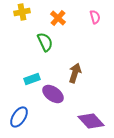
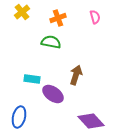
yellow cross: rotated 28 degrees counterclockwise
orange cross: rotated 28 degrees clockwise
green semicircle: moved 6 px right; rotated 54 degrees counterclockwise
brown arrow: moved 1 px right, 2 px down
cyan rectangle: rotated 28 degrees clockwise
blue ellipse: rotated 20 degrees counterclockwise
